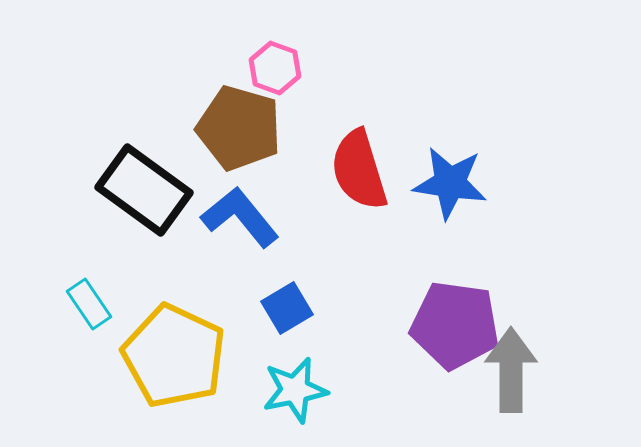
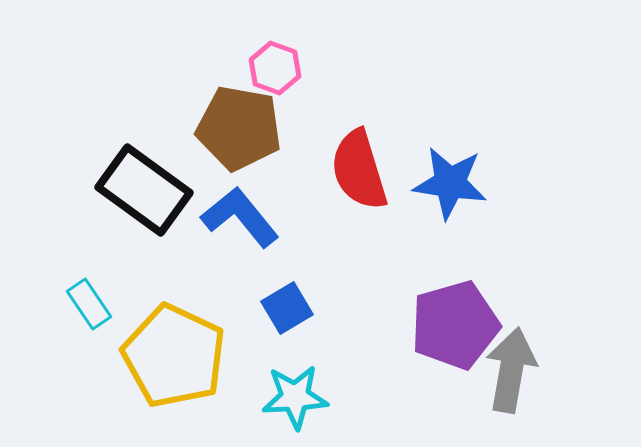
brown pentagon: rotated 6 degrees counterclockwise
purple pentagon: rotated 24 degrees counterclockwise
gray arrow: rotated 10 degrees clockwise
cyan star: moved 7 px down; rotated 8 degrees clockwise
